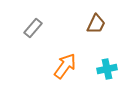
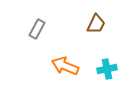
gray rectangle: moved 4 px right, 1 px down; rotated 12 degrees counterclockwise
orange arrow: rotated 104 degrees counterclockwise
